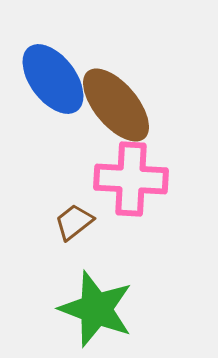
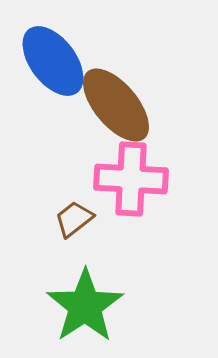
blue ellipse: moved 18 px up
brown trapezoid: moved 3 px up
green star: moved 11 px left, 3 px up; rotated 18 degrees clockwise
